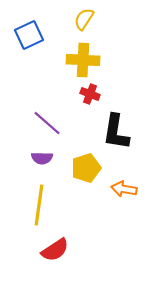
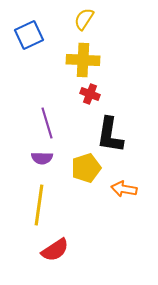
purple line: rotated 32 degrees clockwise
black L-shape: moved 6 px left, 3 px down
